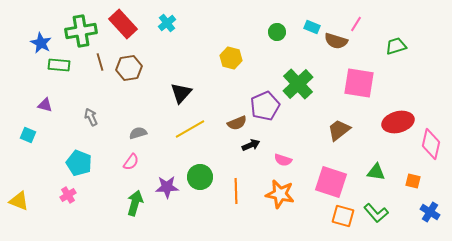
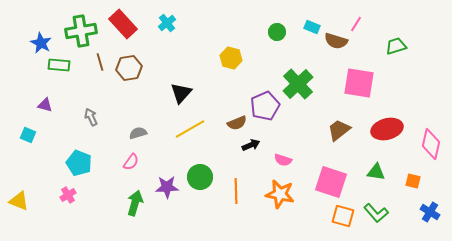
red ellipse at (398, 122): moved 11 px left, 7 px down
